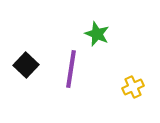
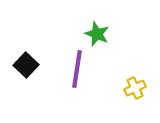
purple line: moved 6 px right
yellow cross: moved 2 px right, 1 px down
